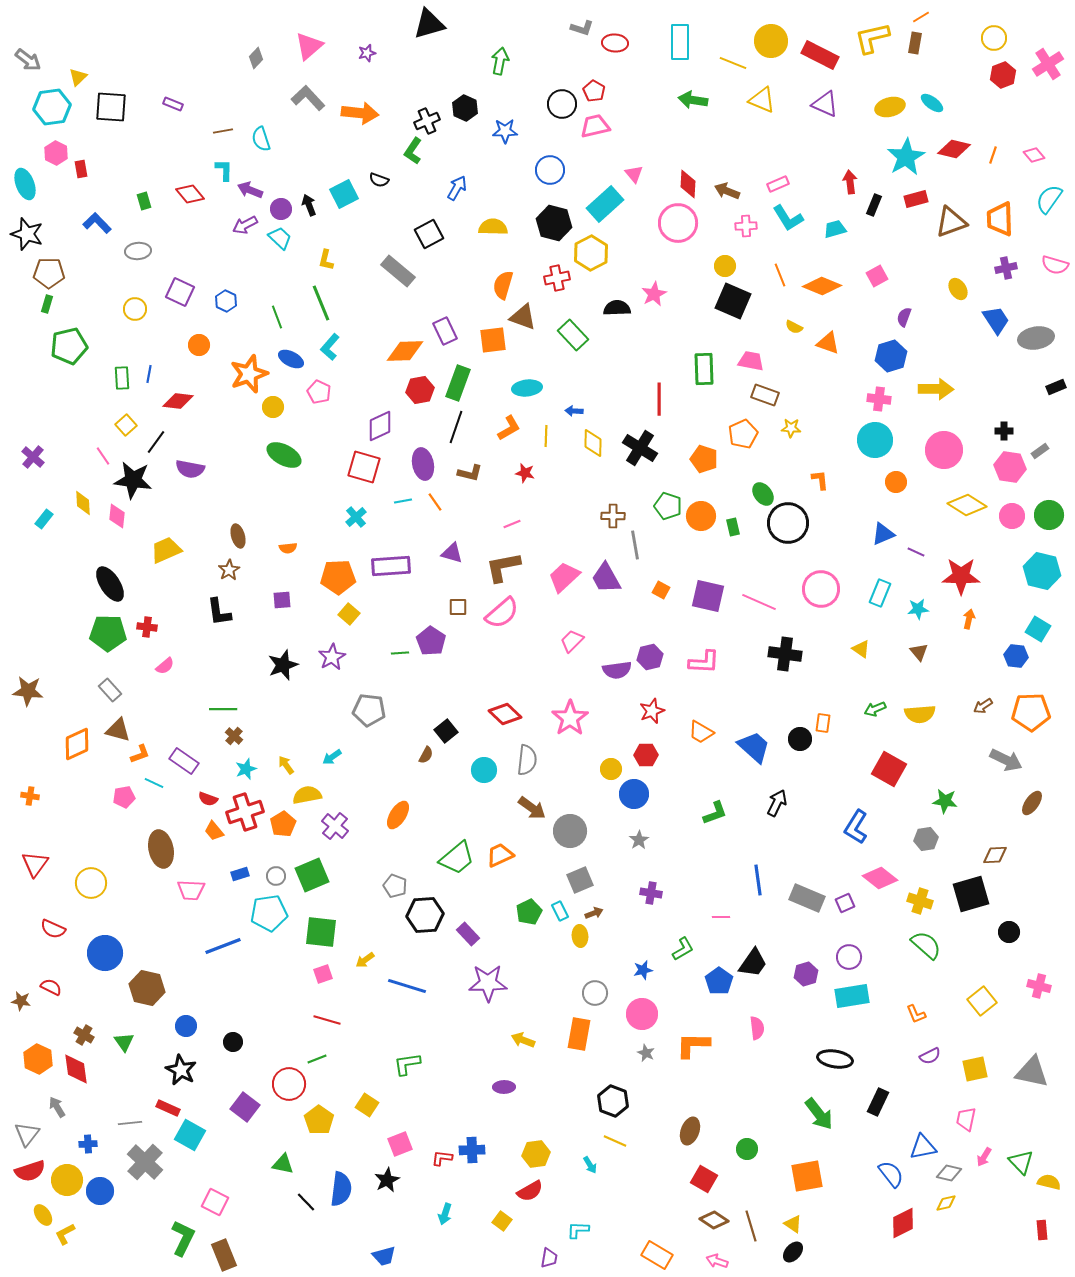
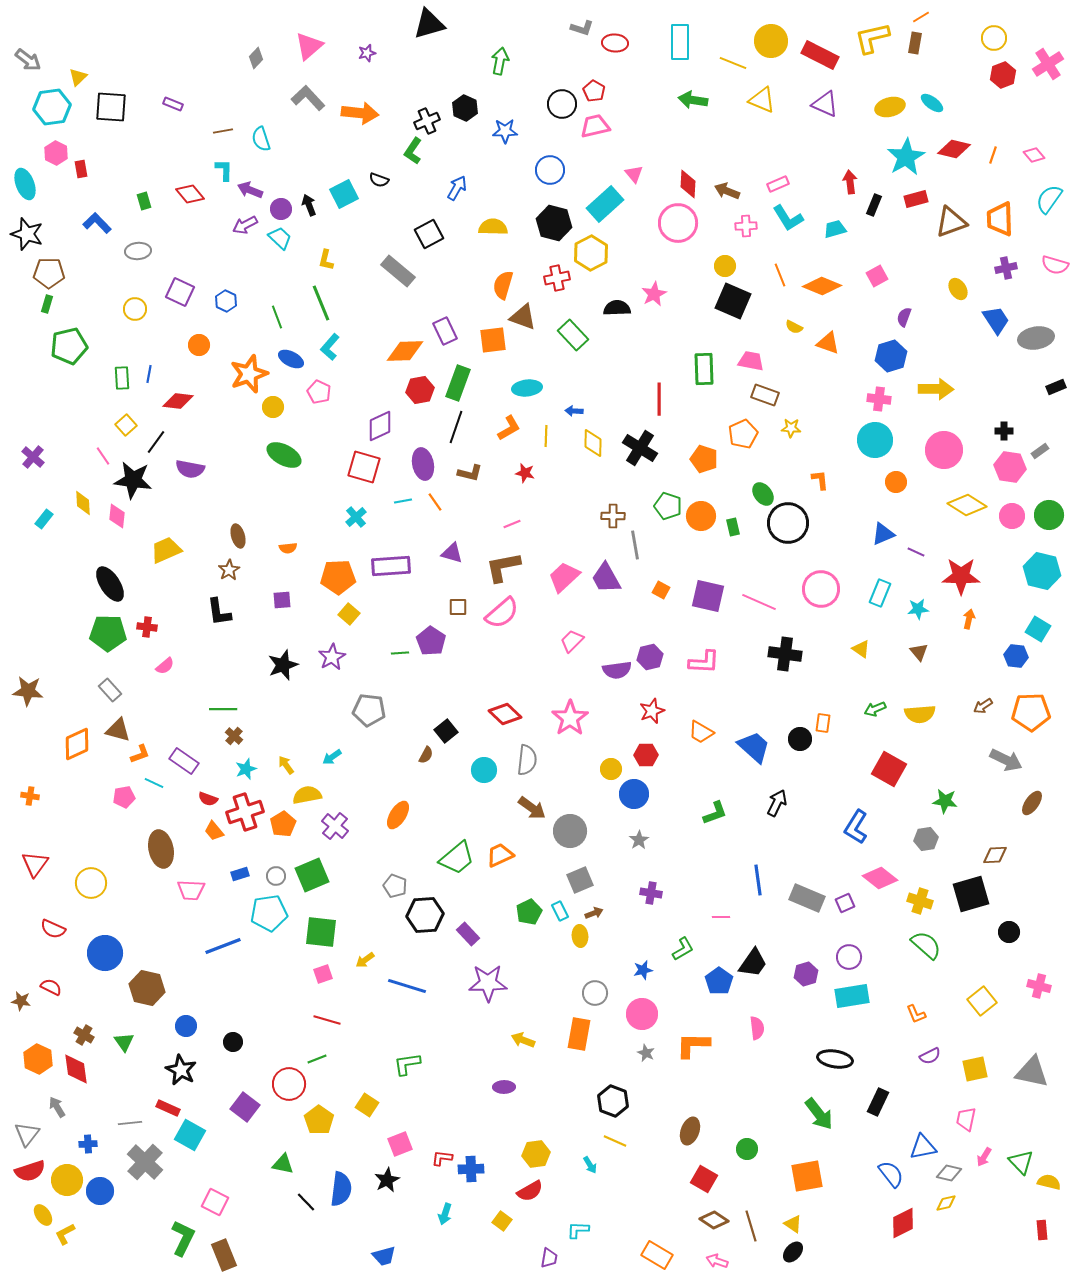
blue cross at (472, 1150): moved 1 px left, 19 px down
